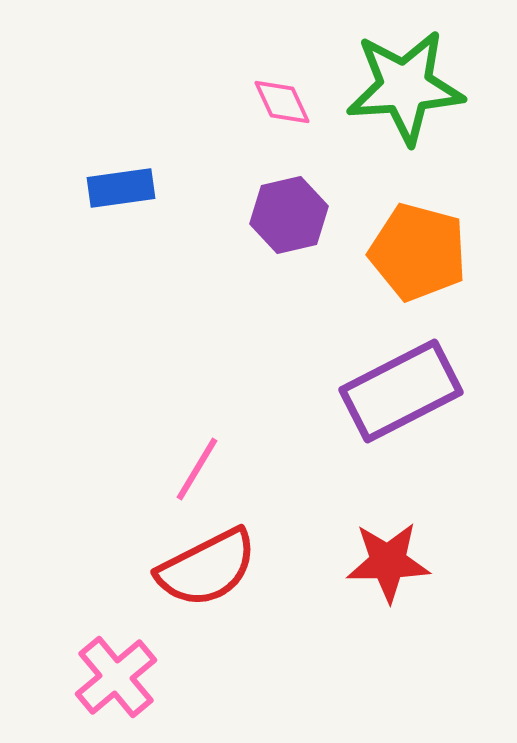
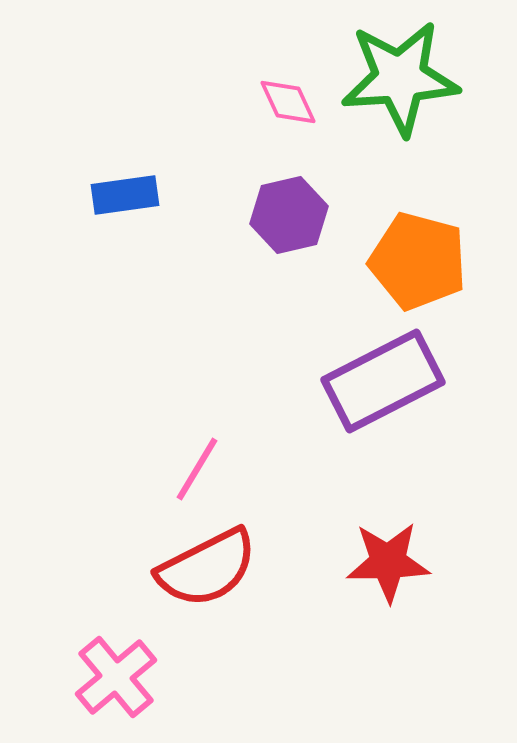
green star: moved 5 px left, 9 px up
pink diamond: moved 6 px right
blue rectangle: moved 4 px right, 7 px down
orange pentagon: moved 9 px down
purple rectangle: moved 18 px left, 10 px up
